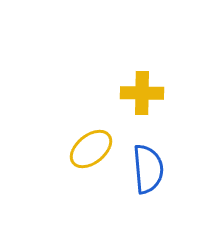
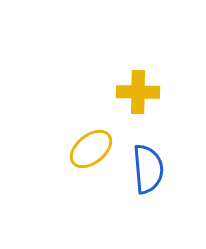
yellow cross: moved 4 px left, 1 px up
